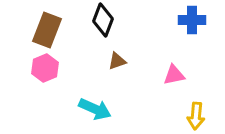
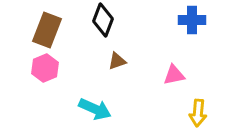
yellow arrow: moved 2 px right, 3 px up
